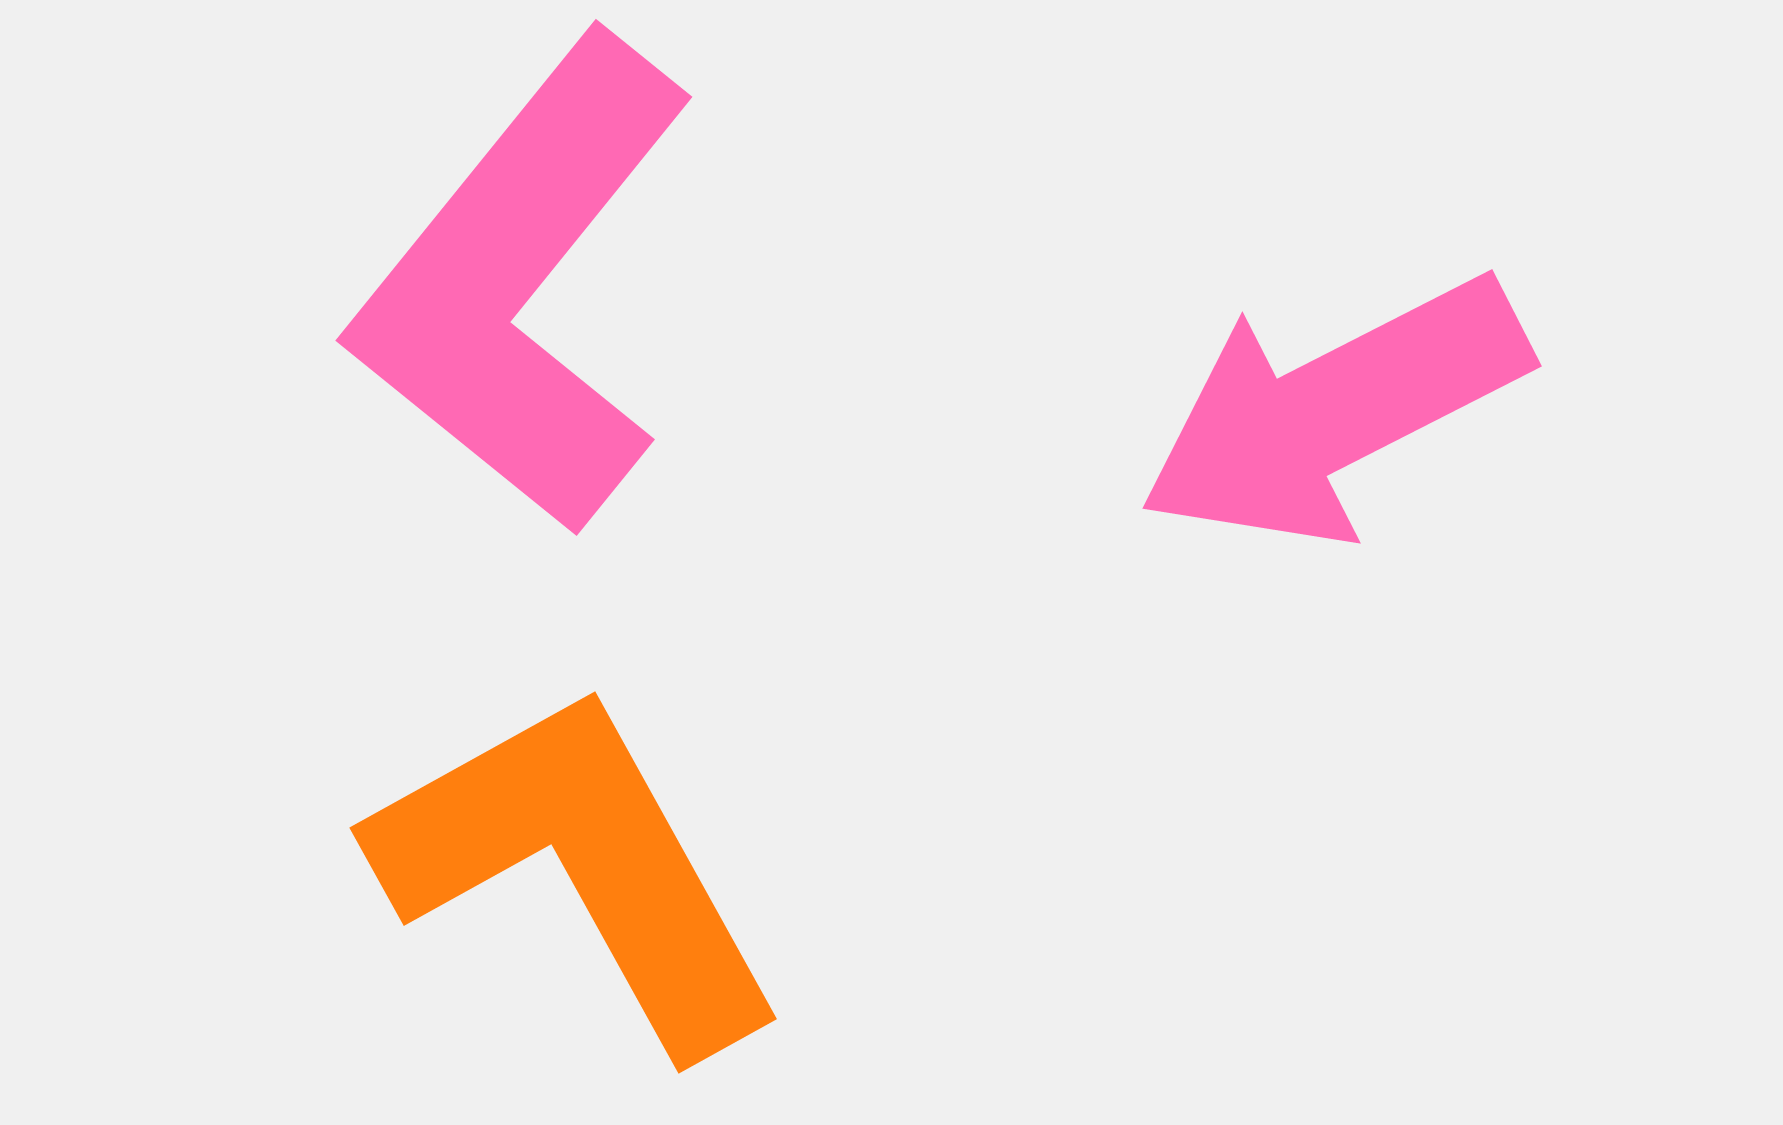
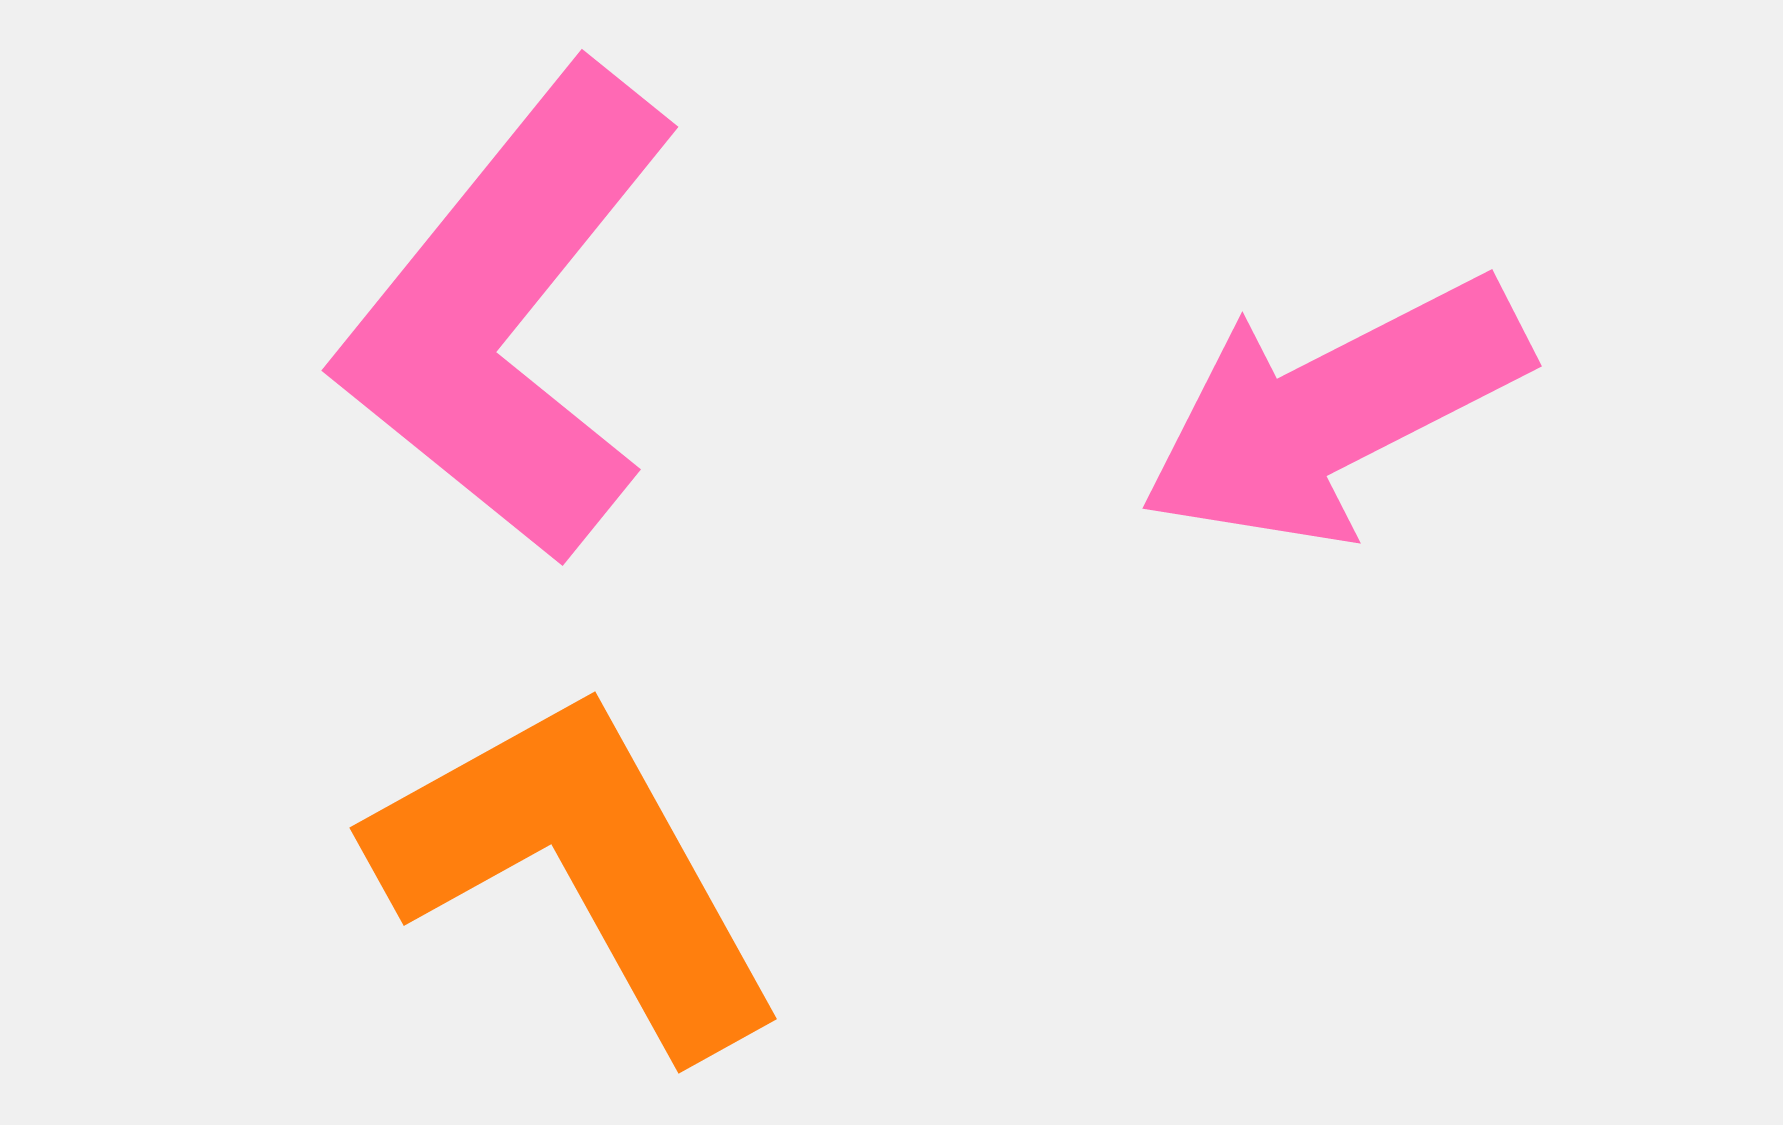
pink L-shape: moved 14 px left, 30 px down
